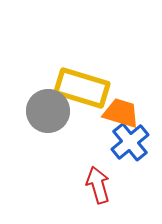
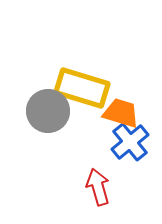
red arrow: moved 2 px down
